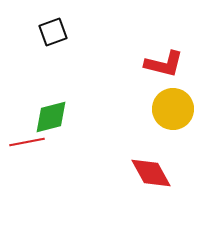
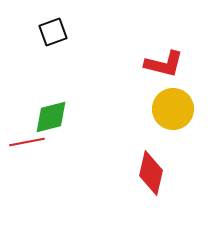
red diamond: rotated 42 degrees clockwise
